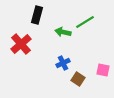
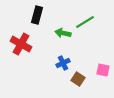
green arrow: moved 1 px down
red cross: rotated 20 degrees counterclockwise
